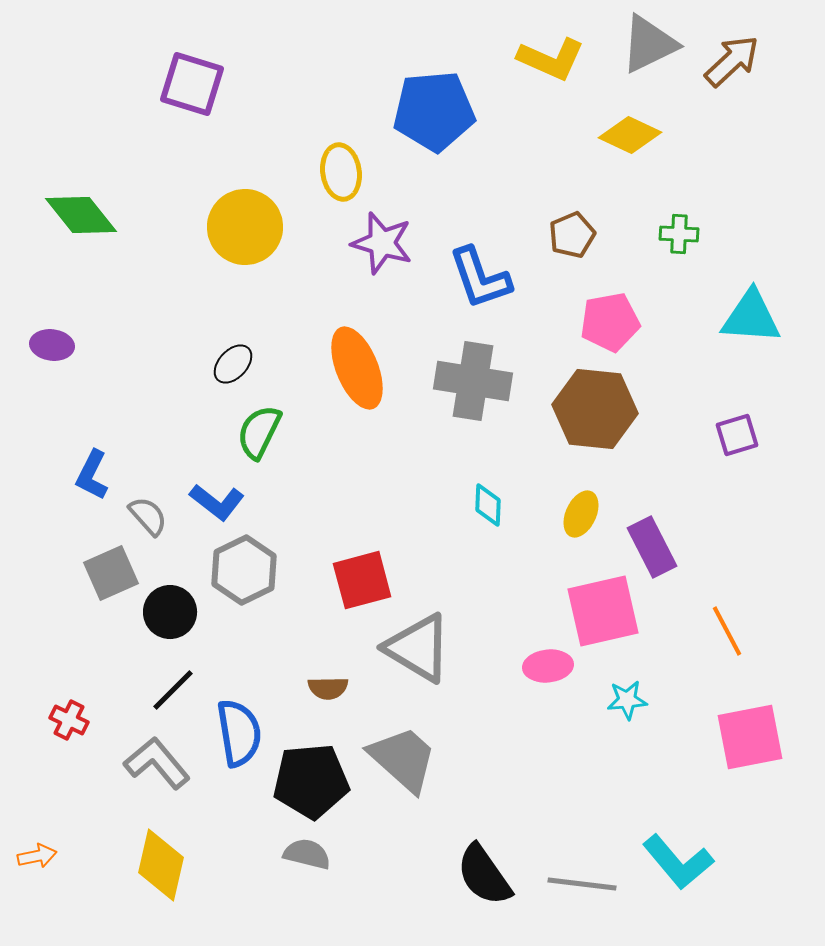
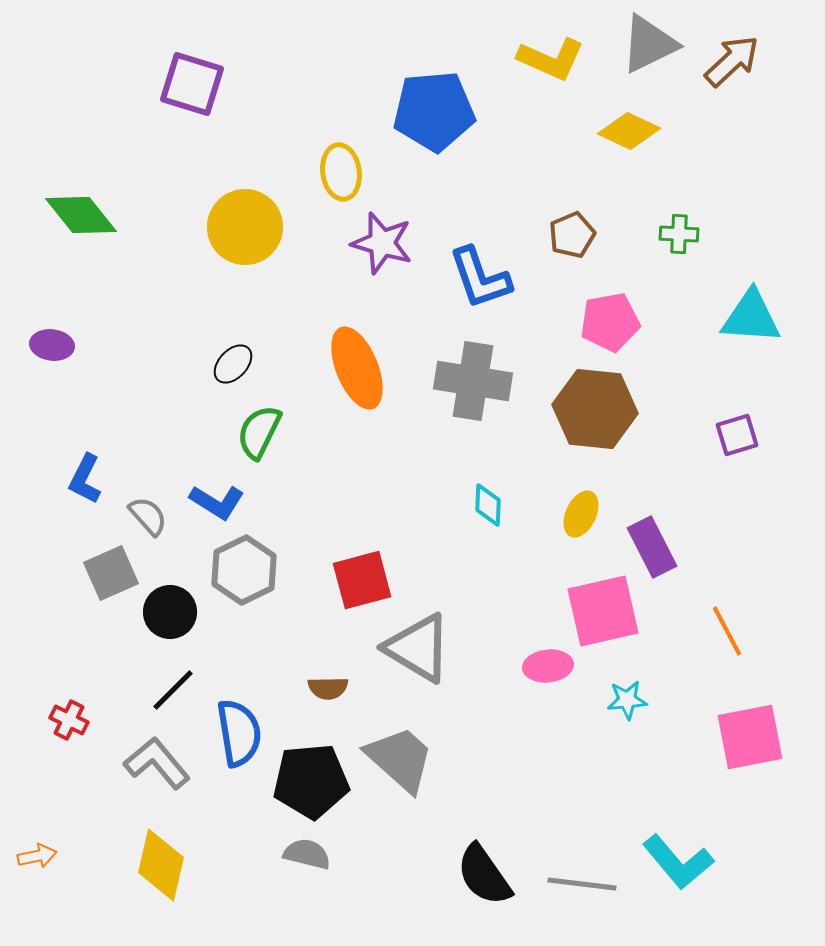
yellow diamond at (630, 135): moved 1 px left, 4 px up
blue L-shape at (92, 475): moved 7 px left, 4 px down
blue L-shape at (217, 502): rotated 6 degrees counterclockwise
gray trapezoid at (403, 759): moved 3 px left
